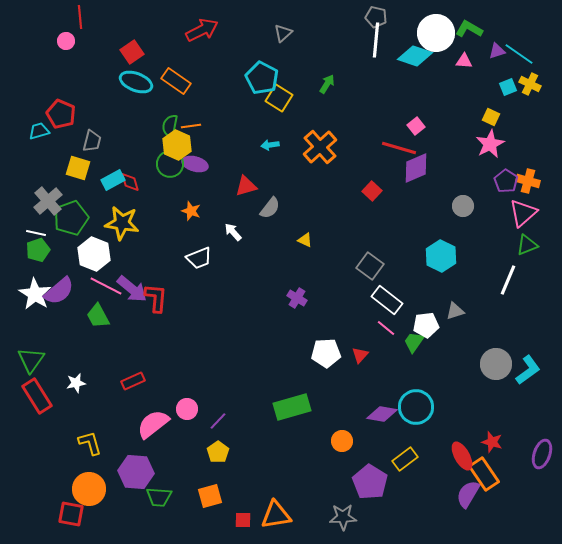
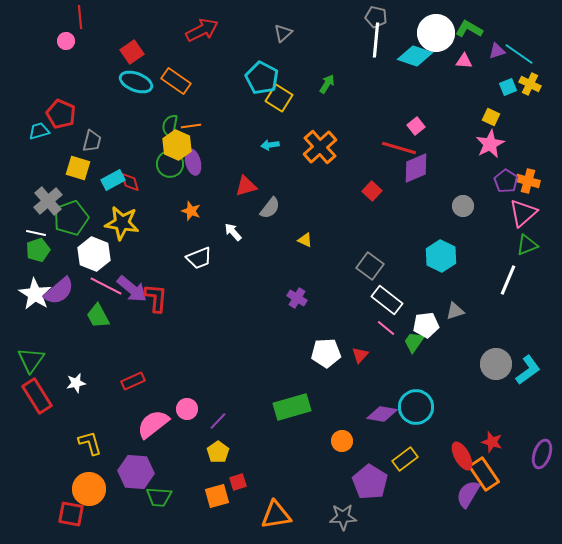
purple ellipse at (195, 164): moved 2 px left, 2 px up; rotated 60 degrees clockwise
orange square at (210, 496): moved 7 px right
red square at (243, 520): moved 5 px left, 38 px up; rotated 18 degrees counterclockwise
